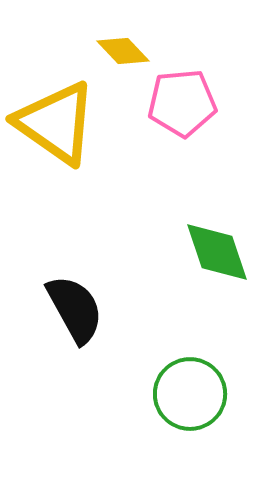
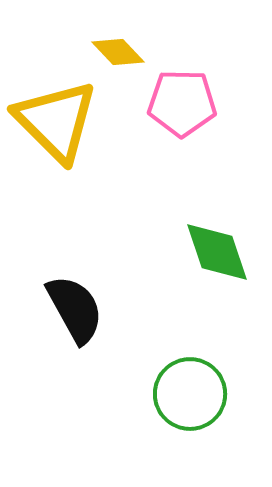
yellow diamond: moved 5 px left, 1 px down
pink pentagon: rotated 6 degrees clockwise
yellow triangle: moved 2 px up; rotated 10 degrees clockwise
